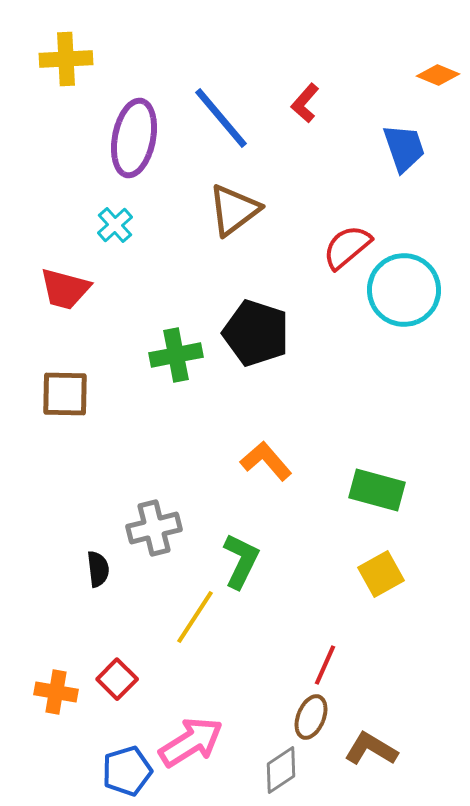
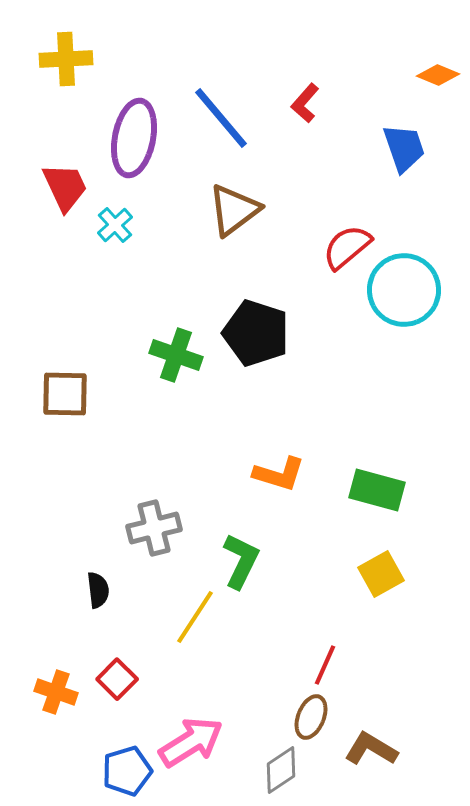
red trapezoid: moved 102 px up; rotated 130 degrees counterclockwise
green cross: rotated 30 degrees clockwise
orange L-shape: moved 13 px right, 13 px down; rotated 148 degrees clockwise
black semicircle: moved 21 px down
orange cross: rotated 9 degrees clockwise
